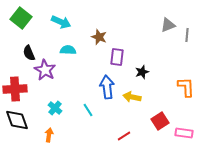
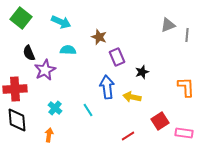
purple rectangle: rotated 30 degrees counterclockwise
purple star: rotated 15 degrees clockwise
black diamond: rotated 15 degrees clockwise
red line: moved 4 px right
